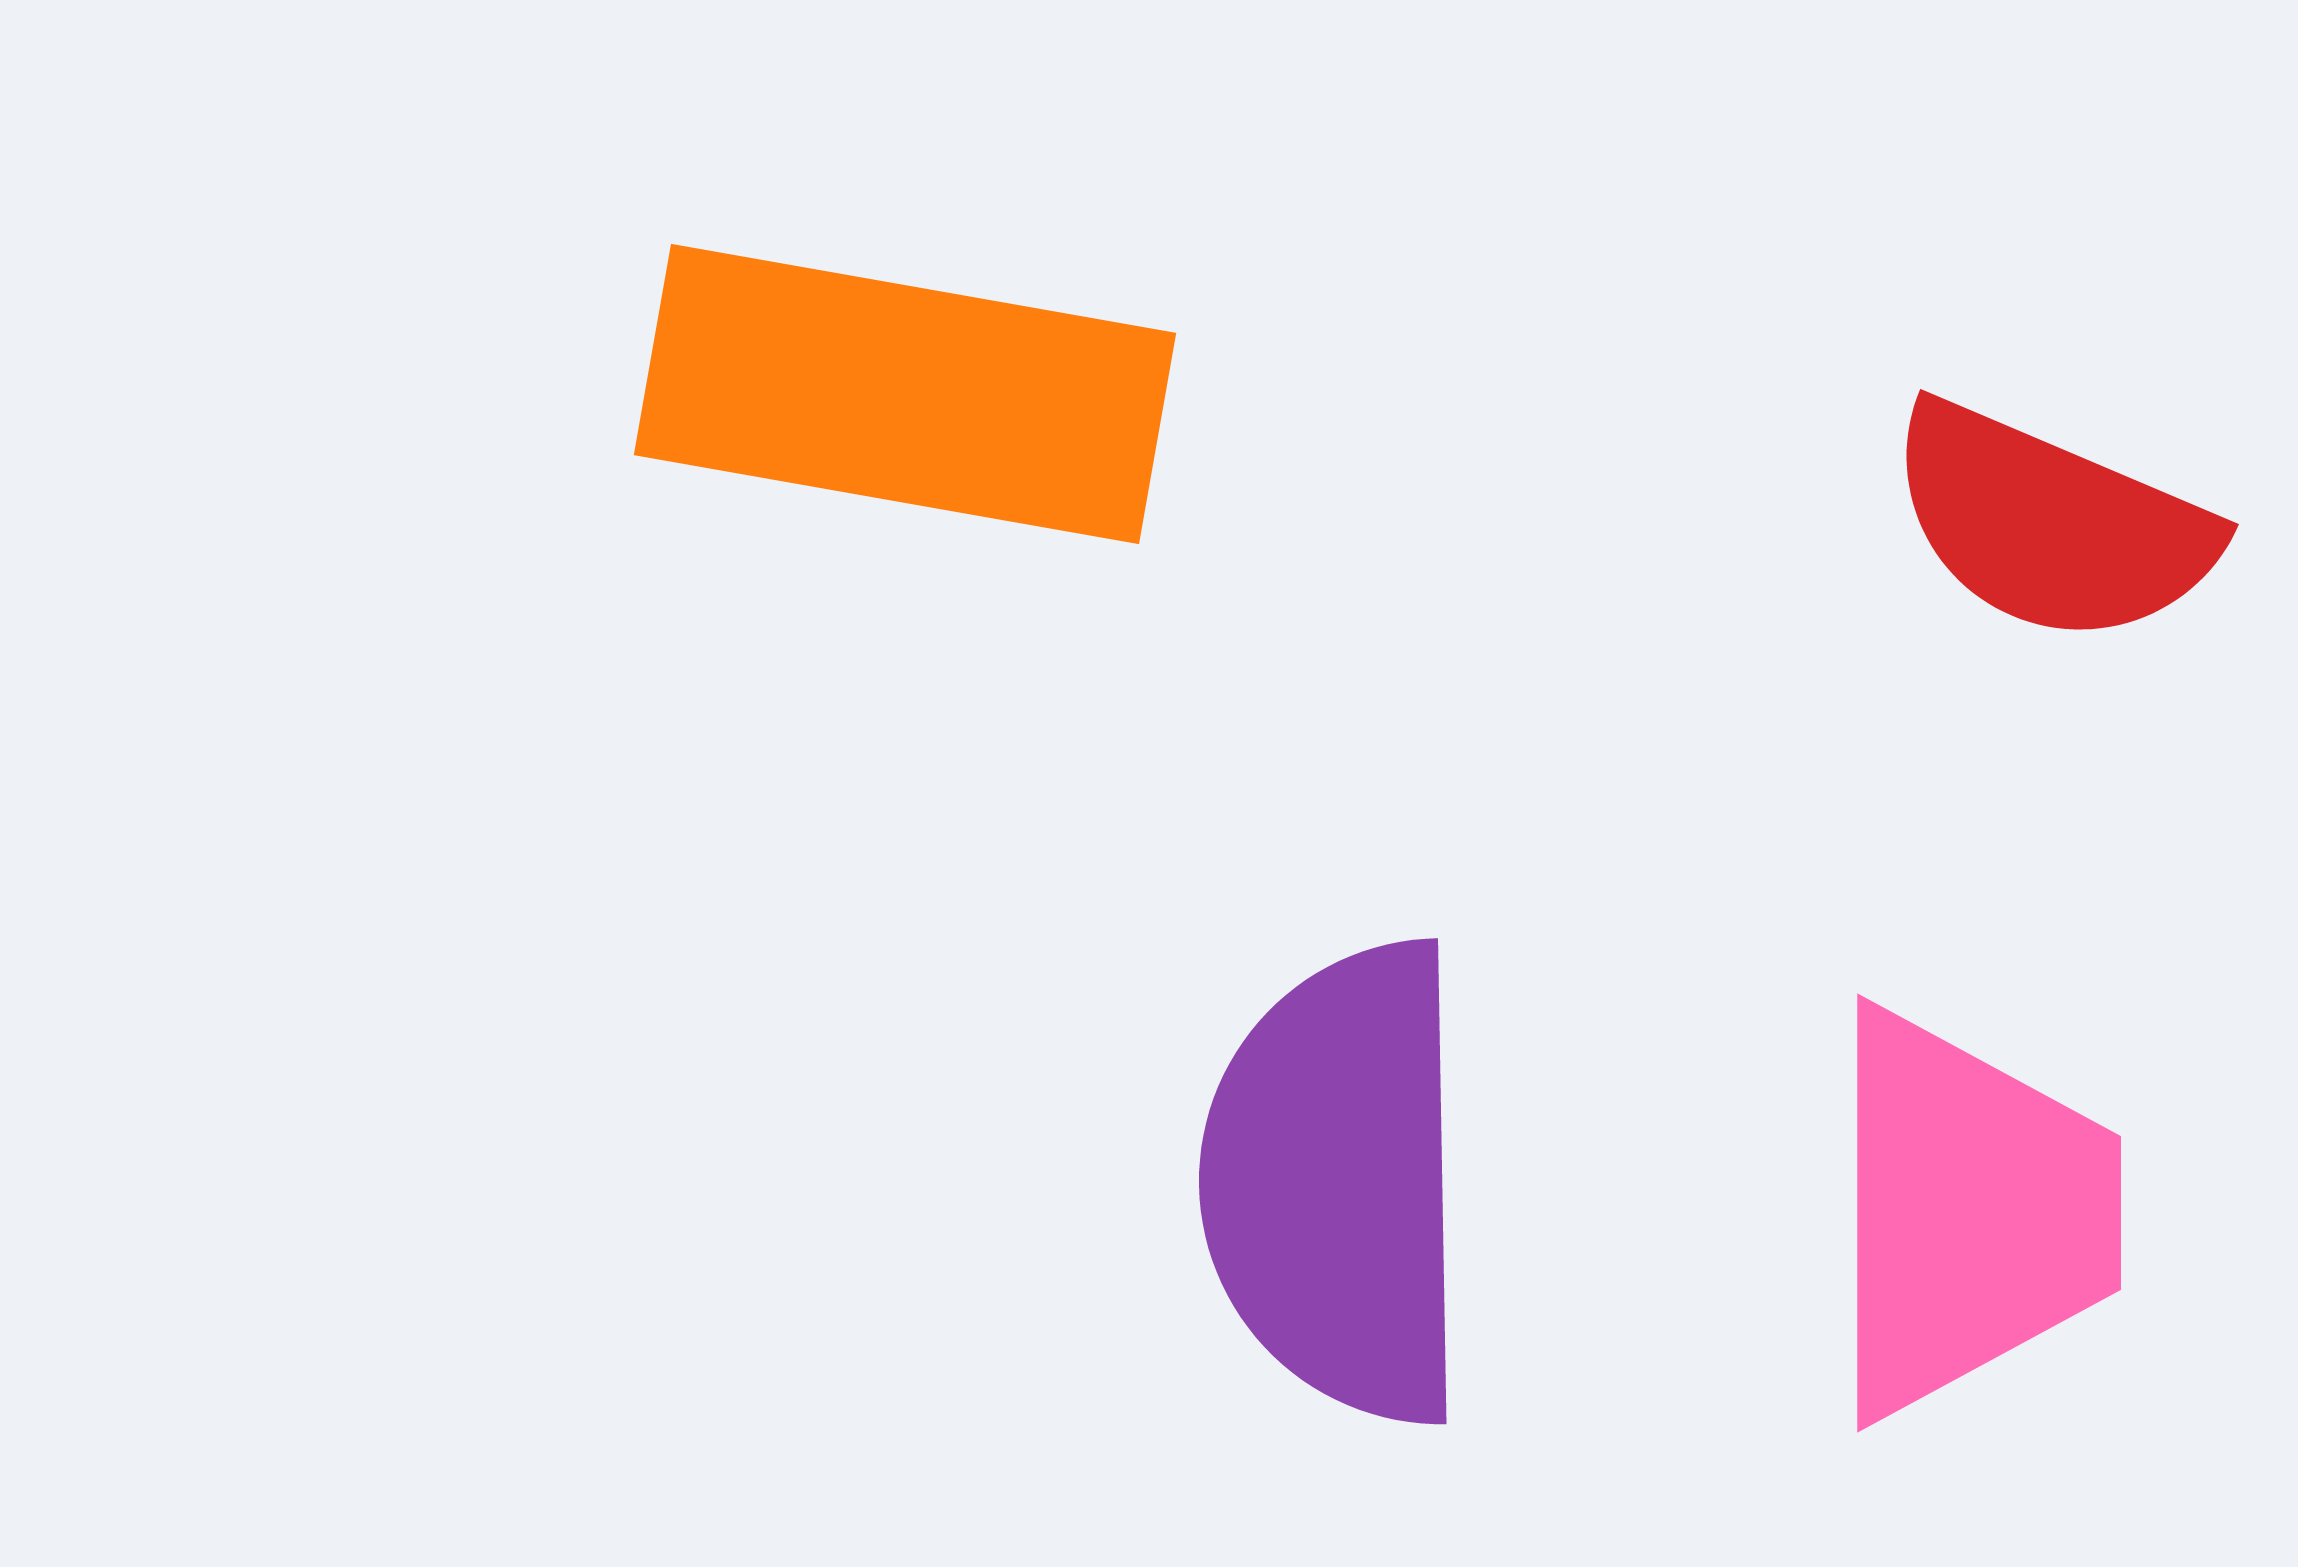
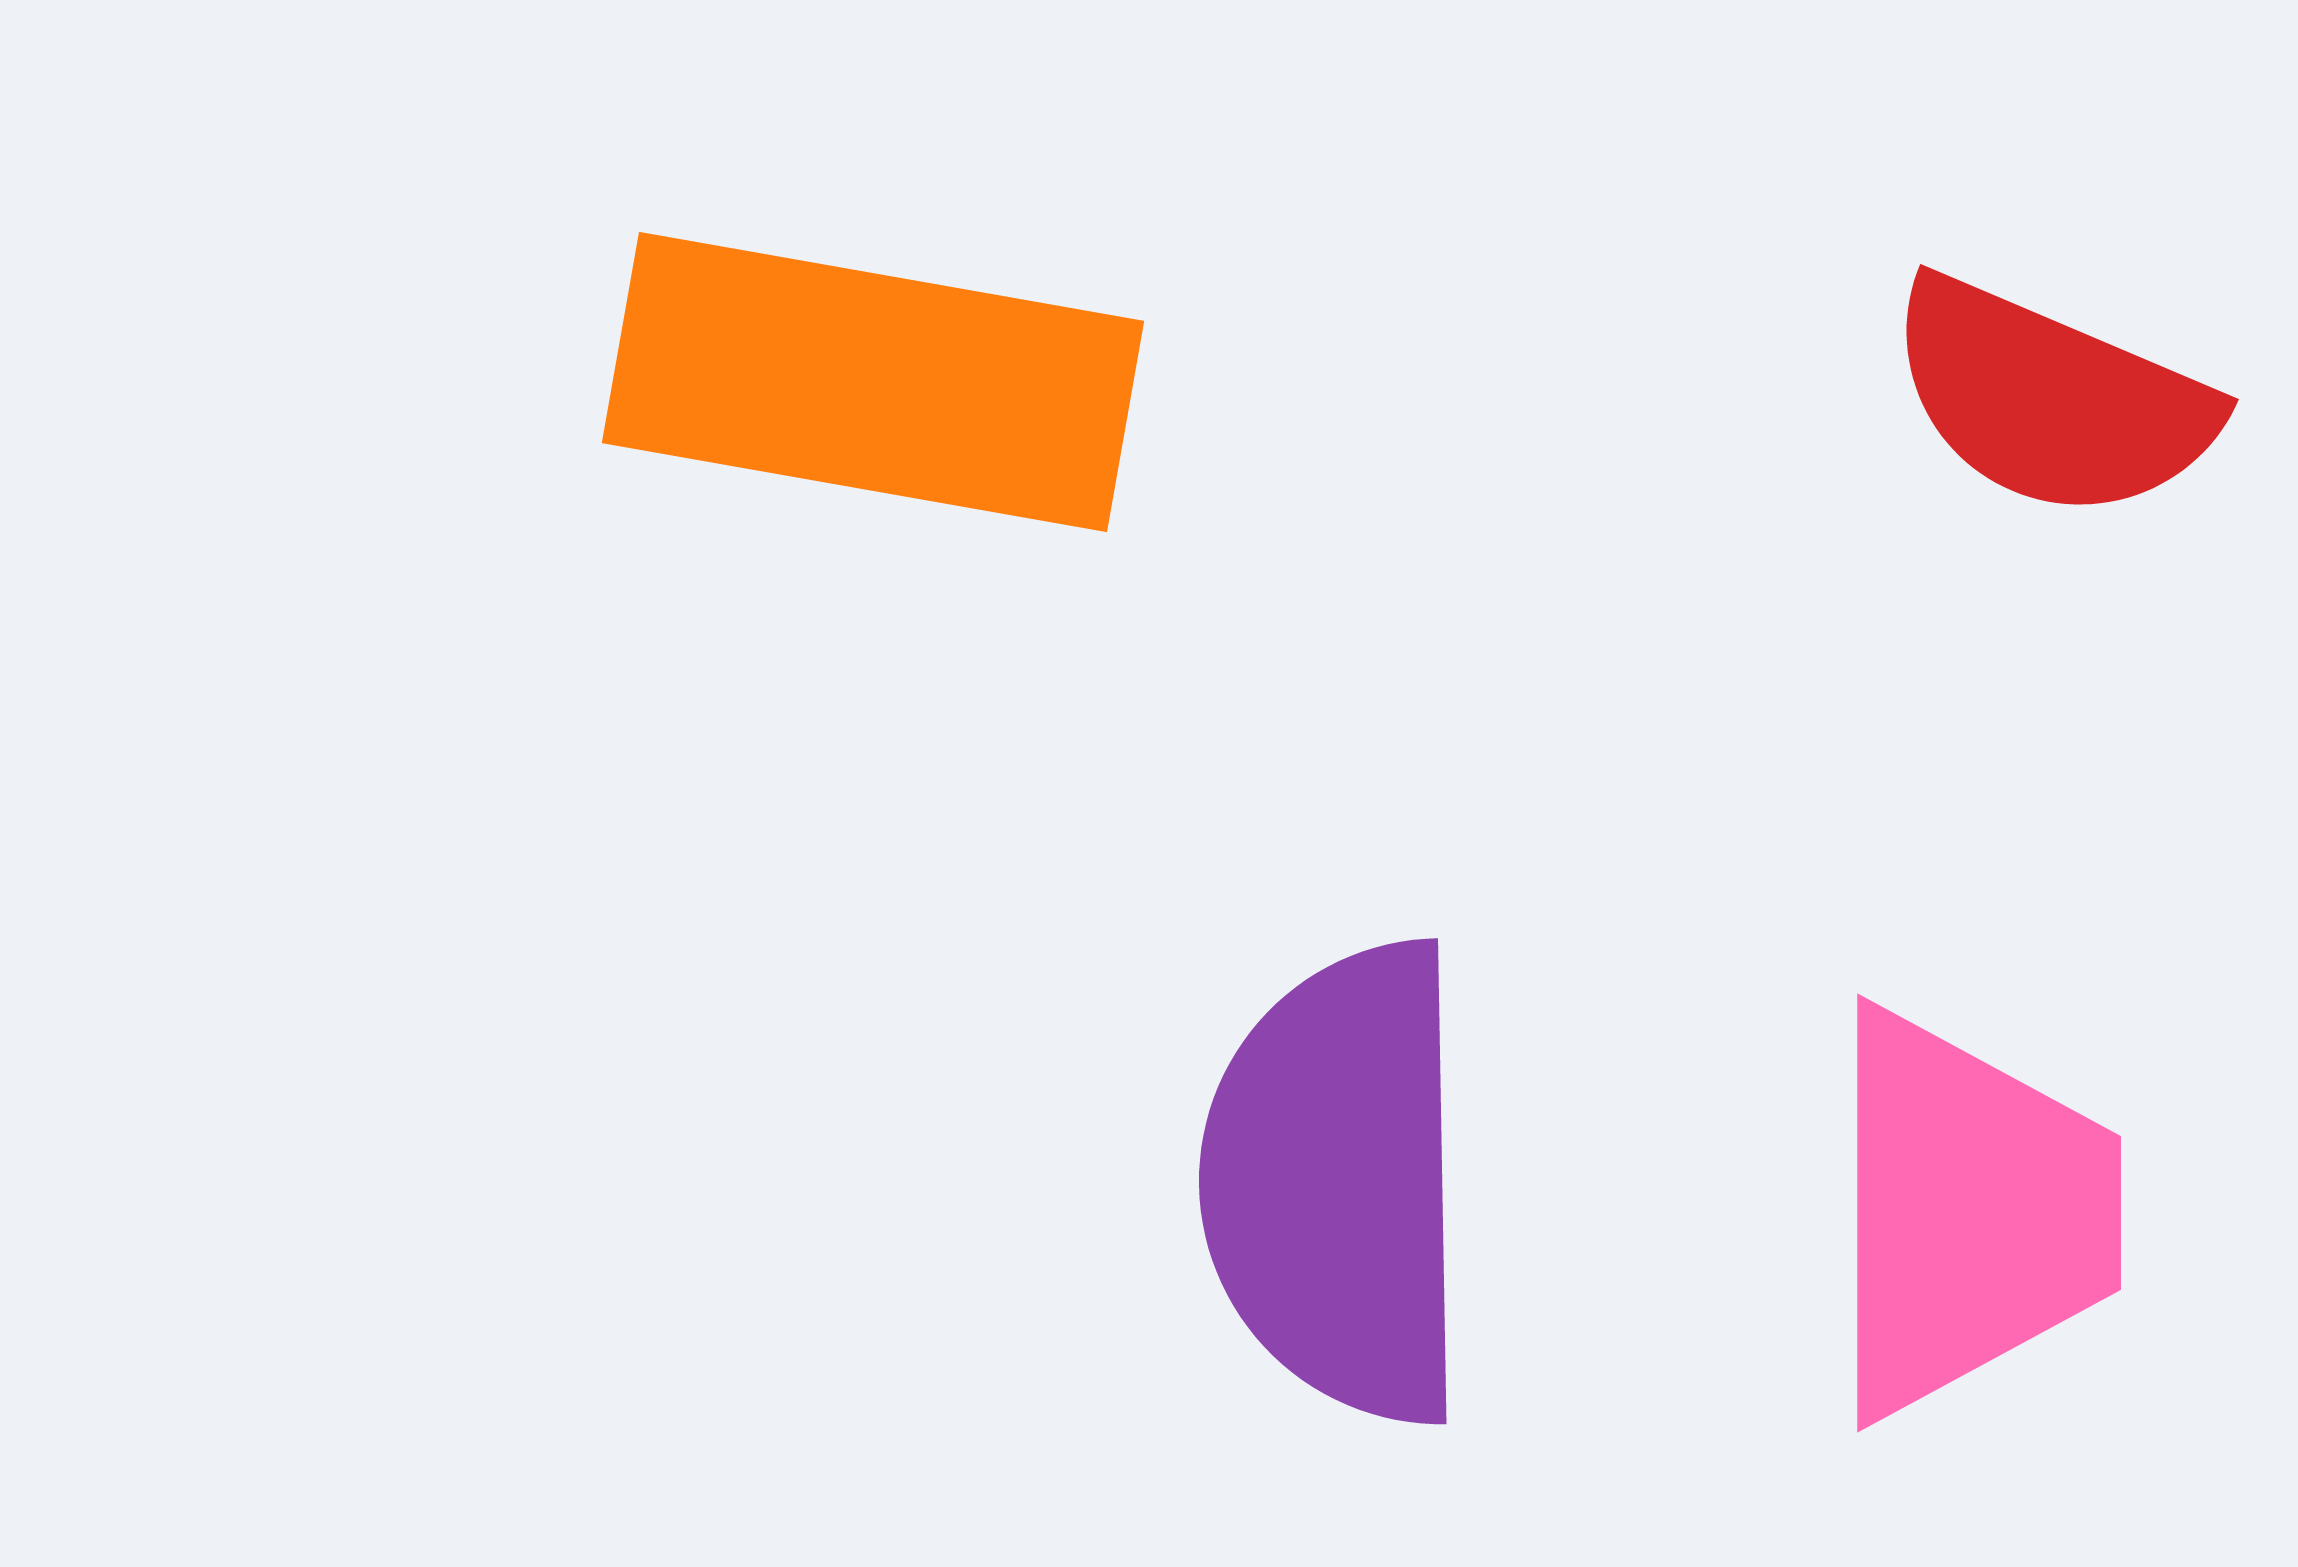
orange rectangle: moved 32 px left, 12 px up
red semicircle: moved 125 px up
